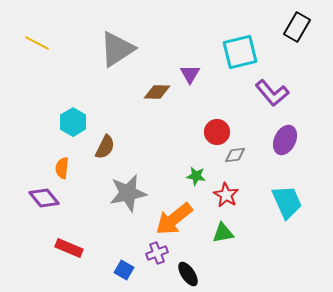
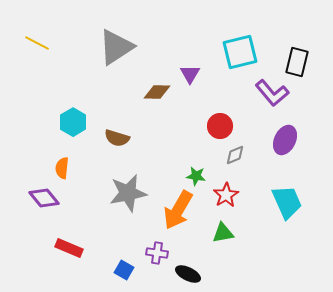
black rectangle: moved 35 px down; rotated 16 degrees counterclockwise
gray triangle: moved 1 px left, 2 px up
red circle: moved 3 px right, 6 px up
brown semicircle: moved 12 px right, 9 px up; rotated 80 degrees clockwise
gray diamond: rotated 15 degrees counterclockwise
red star: rotated 10 degrees clockwise
orange arrow: moved 4 px right, 9 px up; rotated 21 degrees counterclockwise
purple cross: rotated 30 degrees clockwise
black ellipse: rotated 30 degrees counterclockwise
